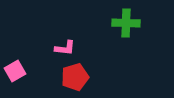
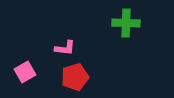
pink square: moved 10 px right, 1 px down
